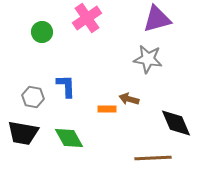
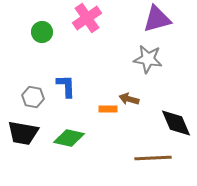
orange rectangle: moved 1 px right
green diamond: rotated 48 degrees counterclockwise
